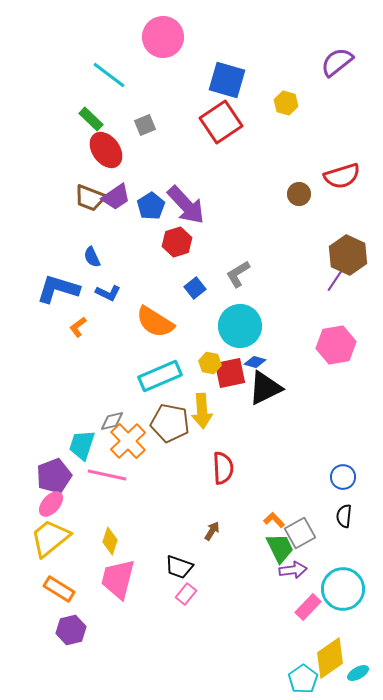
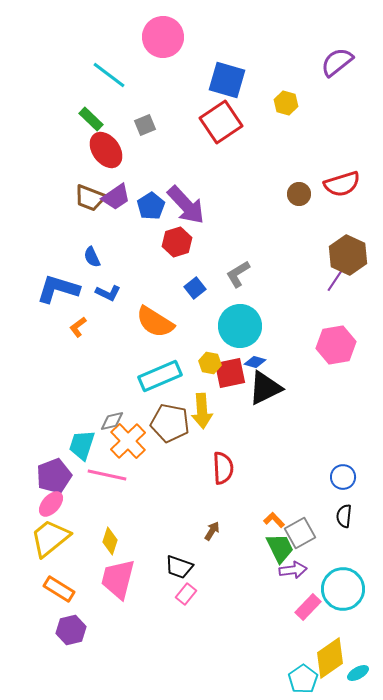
red semicircle at (342, 176): moved 8 px down
